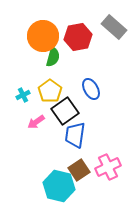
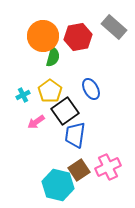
cyan hexagon: moved 1 px left, 1 px up
